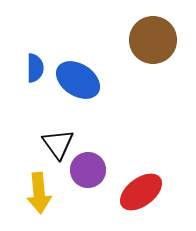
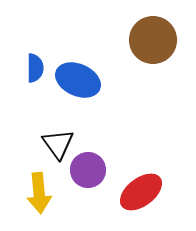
blue ellipse: rotated 9 degrees counterclockwise
